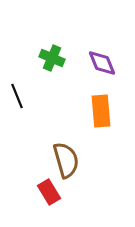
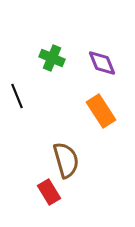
orange rectangle: rotated 28 degrees counterclockwise
